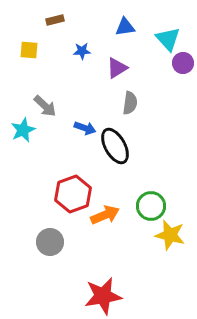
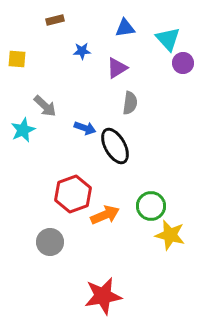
blue triangle: moved 1 px down
yellow square: moved 12 px left, 9 px down
